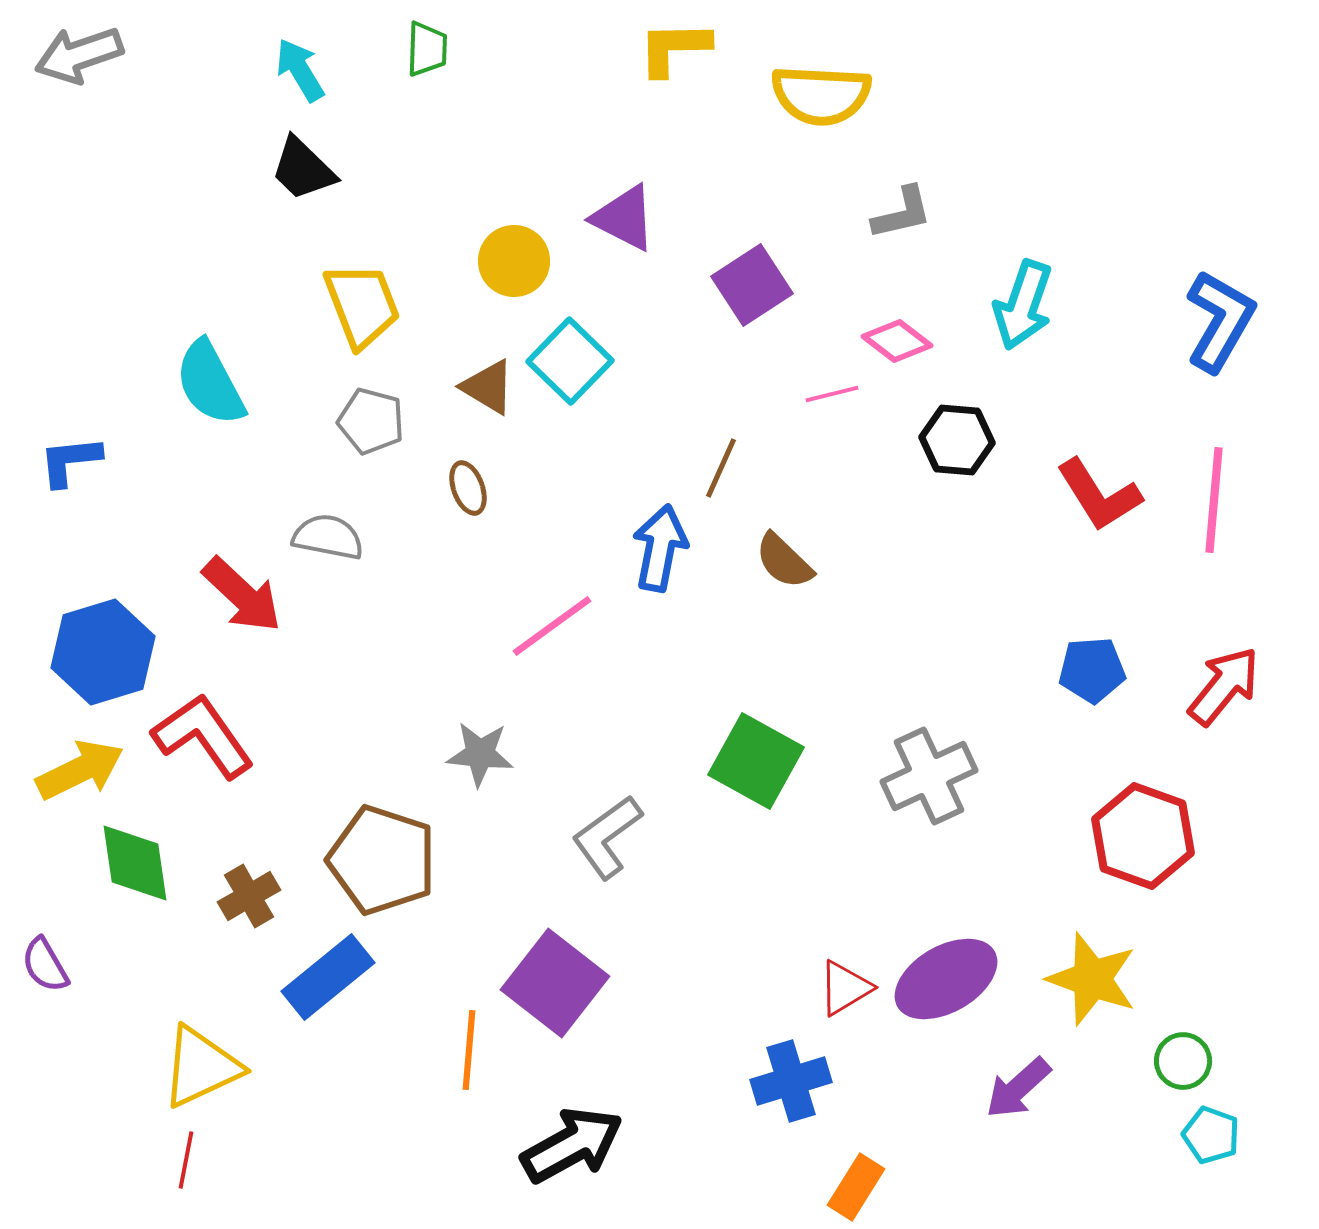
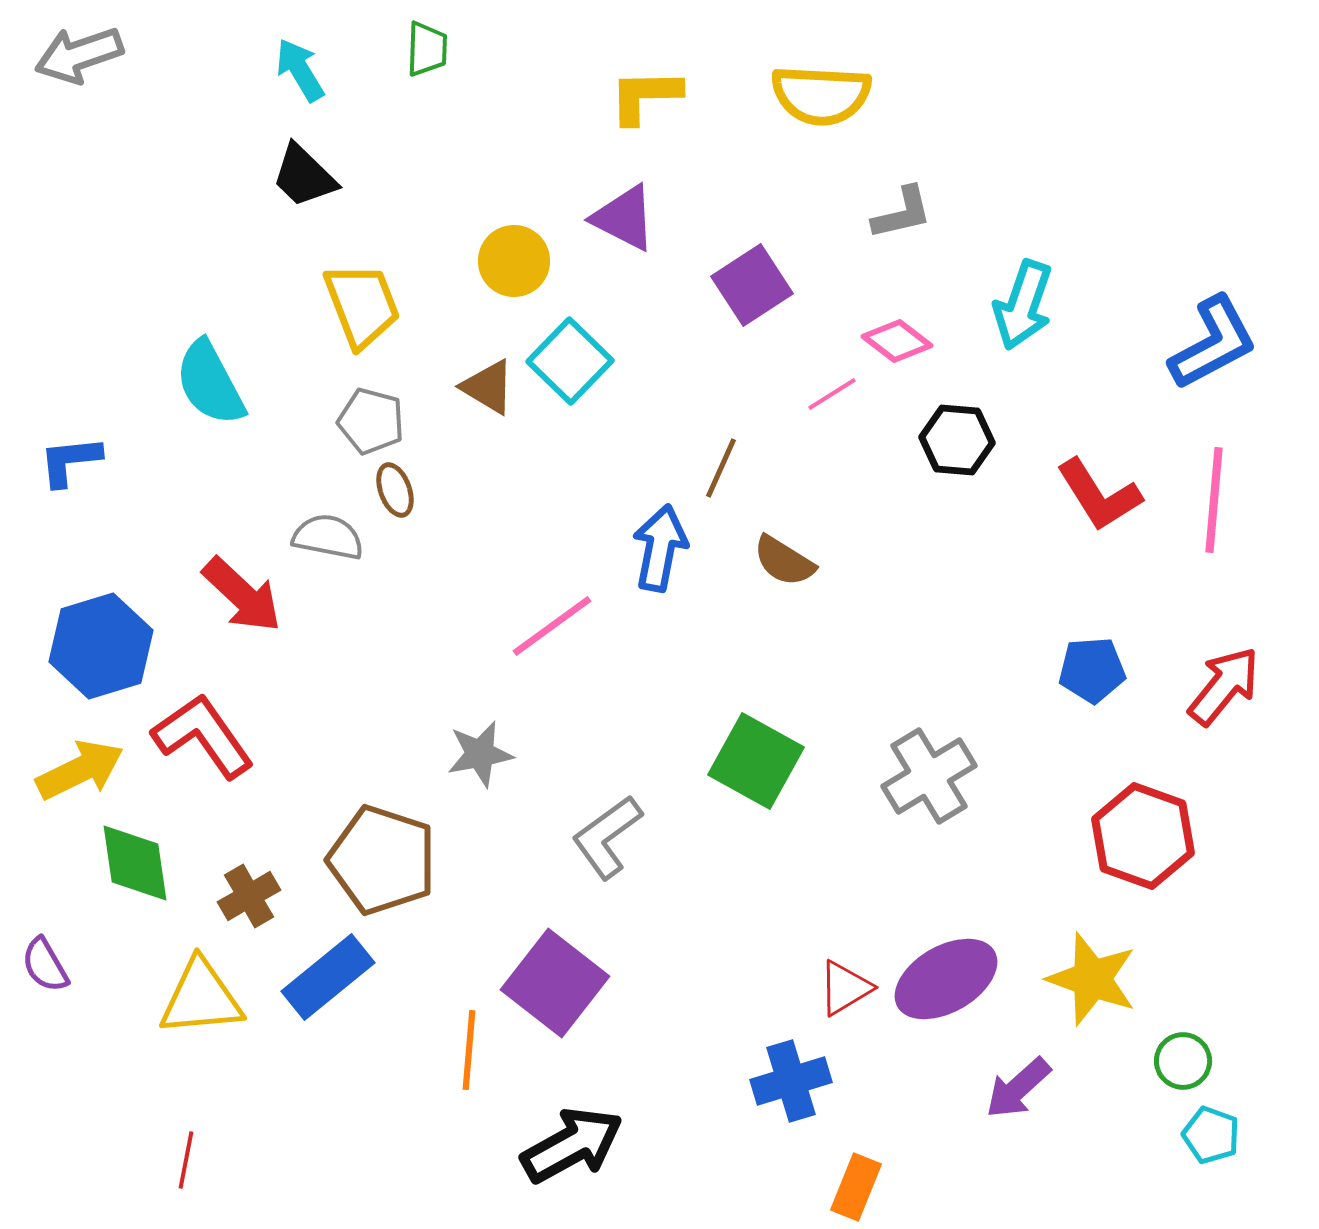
yellow L-shape at (674, 48): moved 29 px left, 48 px down
black trapezoid at (303, 169): moved 1 px right, 7 px down
blue L-shape at (1220, 321): moved 7 px left, 22 px down; rotated 32 degrees clockwise
pink line at (832, 394): rotated 18 degrees counterclockwise
brown ellipse at (468, 488): moved 73 px left, 2 px down
brown semicircle at (784, 561): rotated 12 degrees counterclockwise
blue hexagon at (103, 652): moved 2 px left, 6 px up
gray star at (480, 754): rotated 16 degrees counterclockwise
gray cross at (929, 776): rotated 6 degrees counterclockwise
yellow triangle at (201, 1067): moved 69 px up; rotated 20 degrees clockwise
orange rectangle at (856, 1187): rotated 10 degrees counterclockwise
